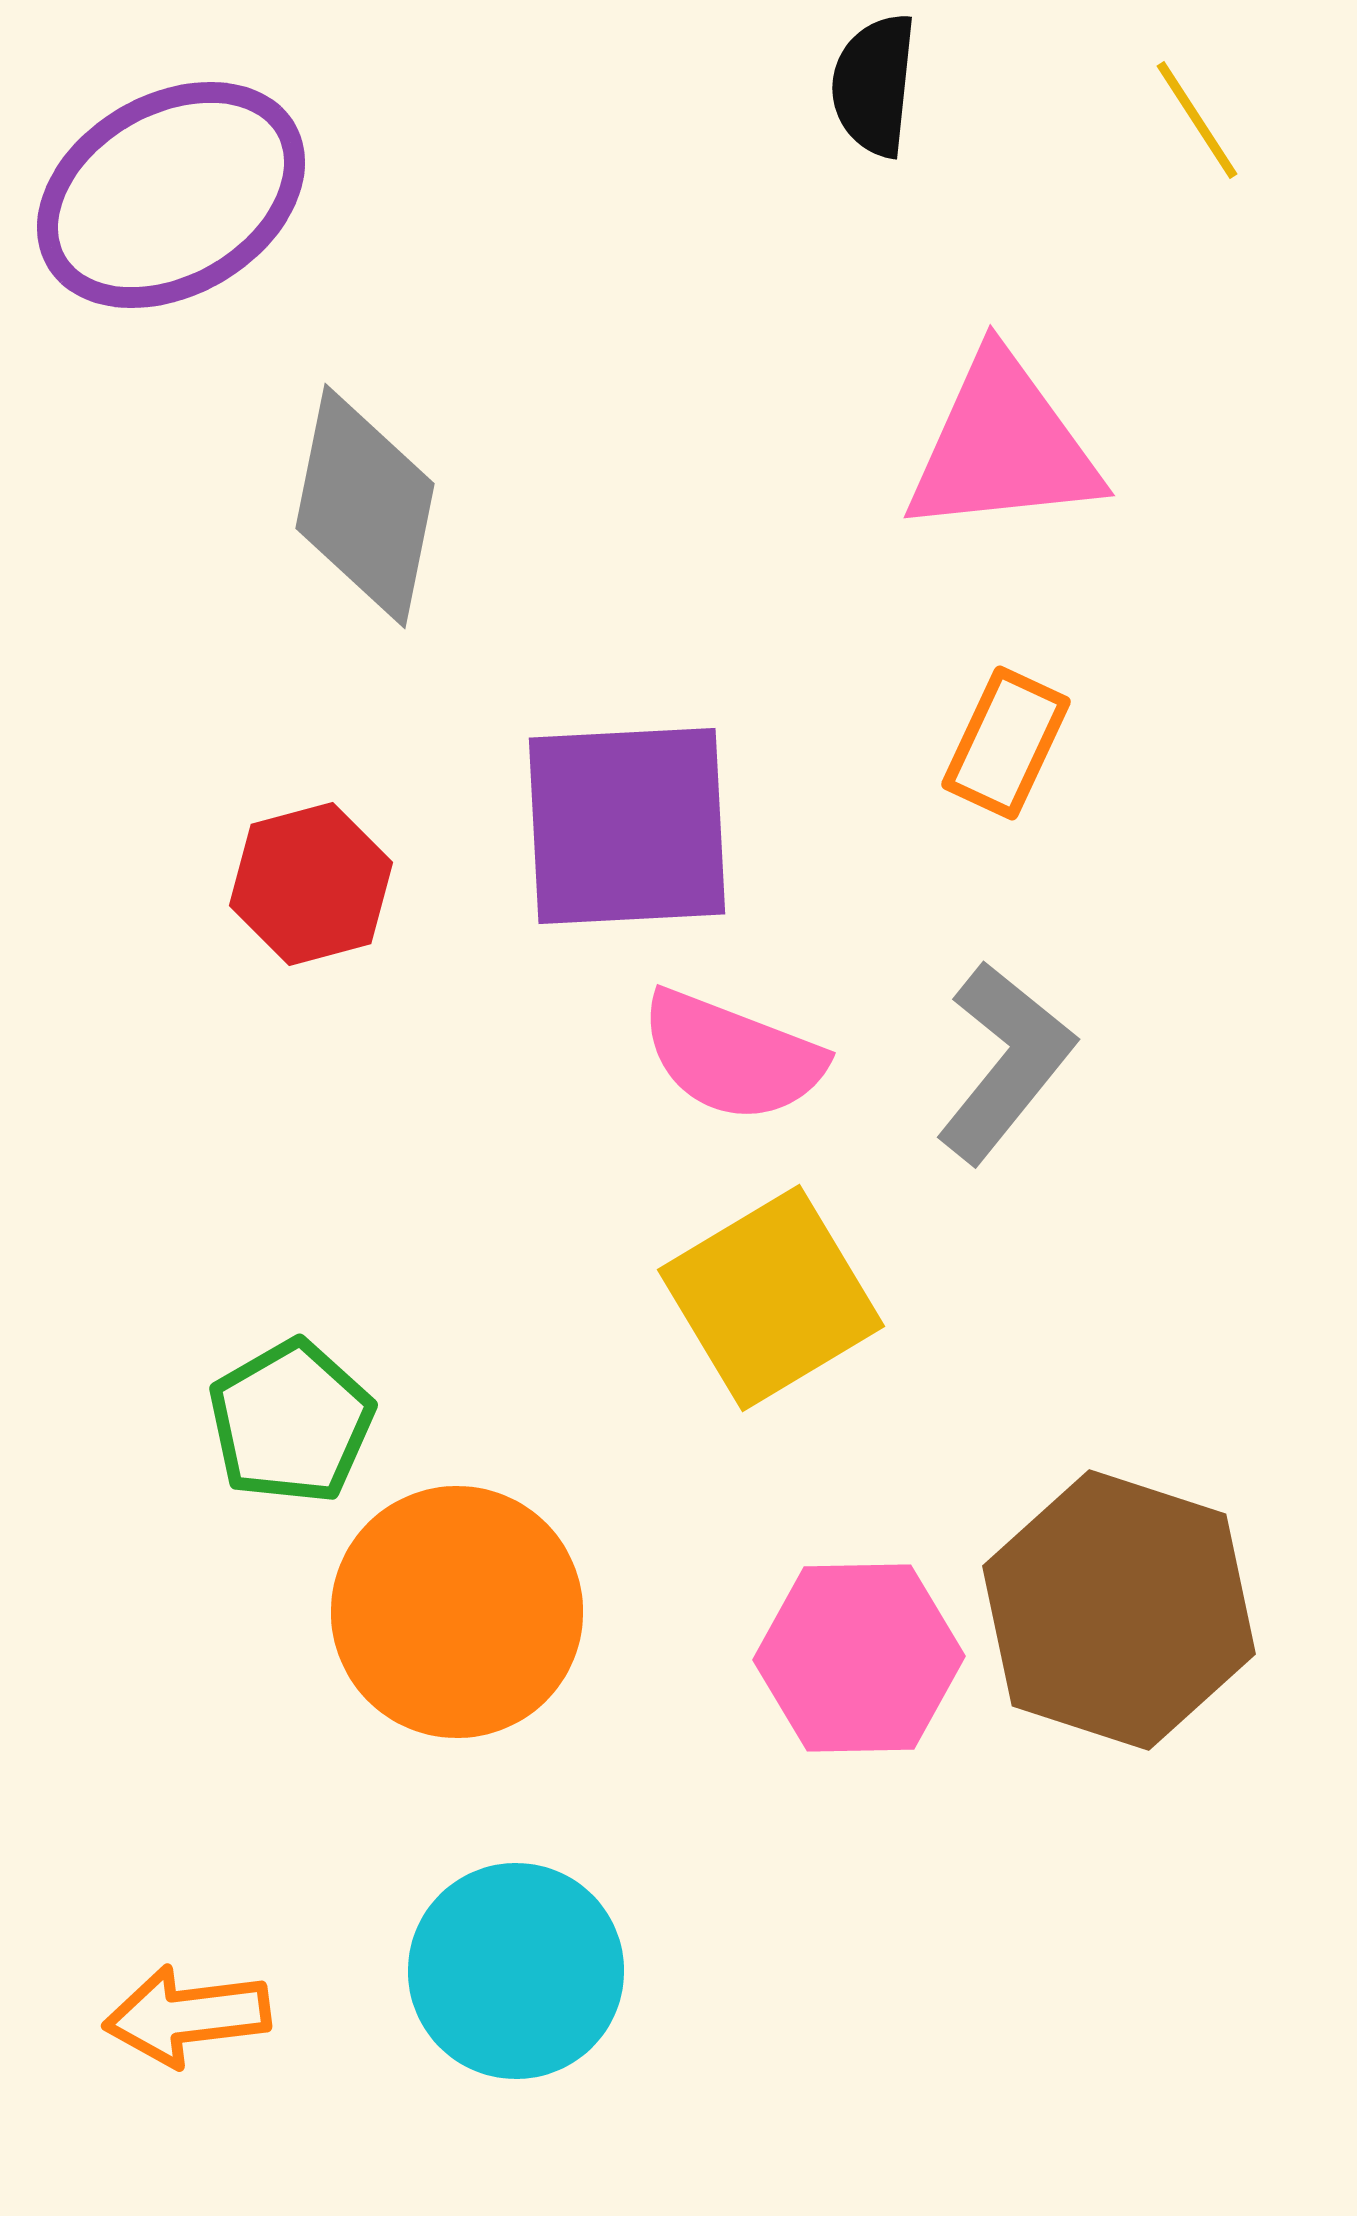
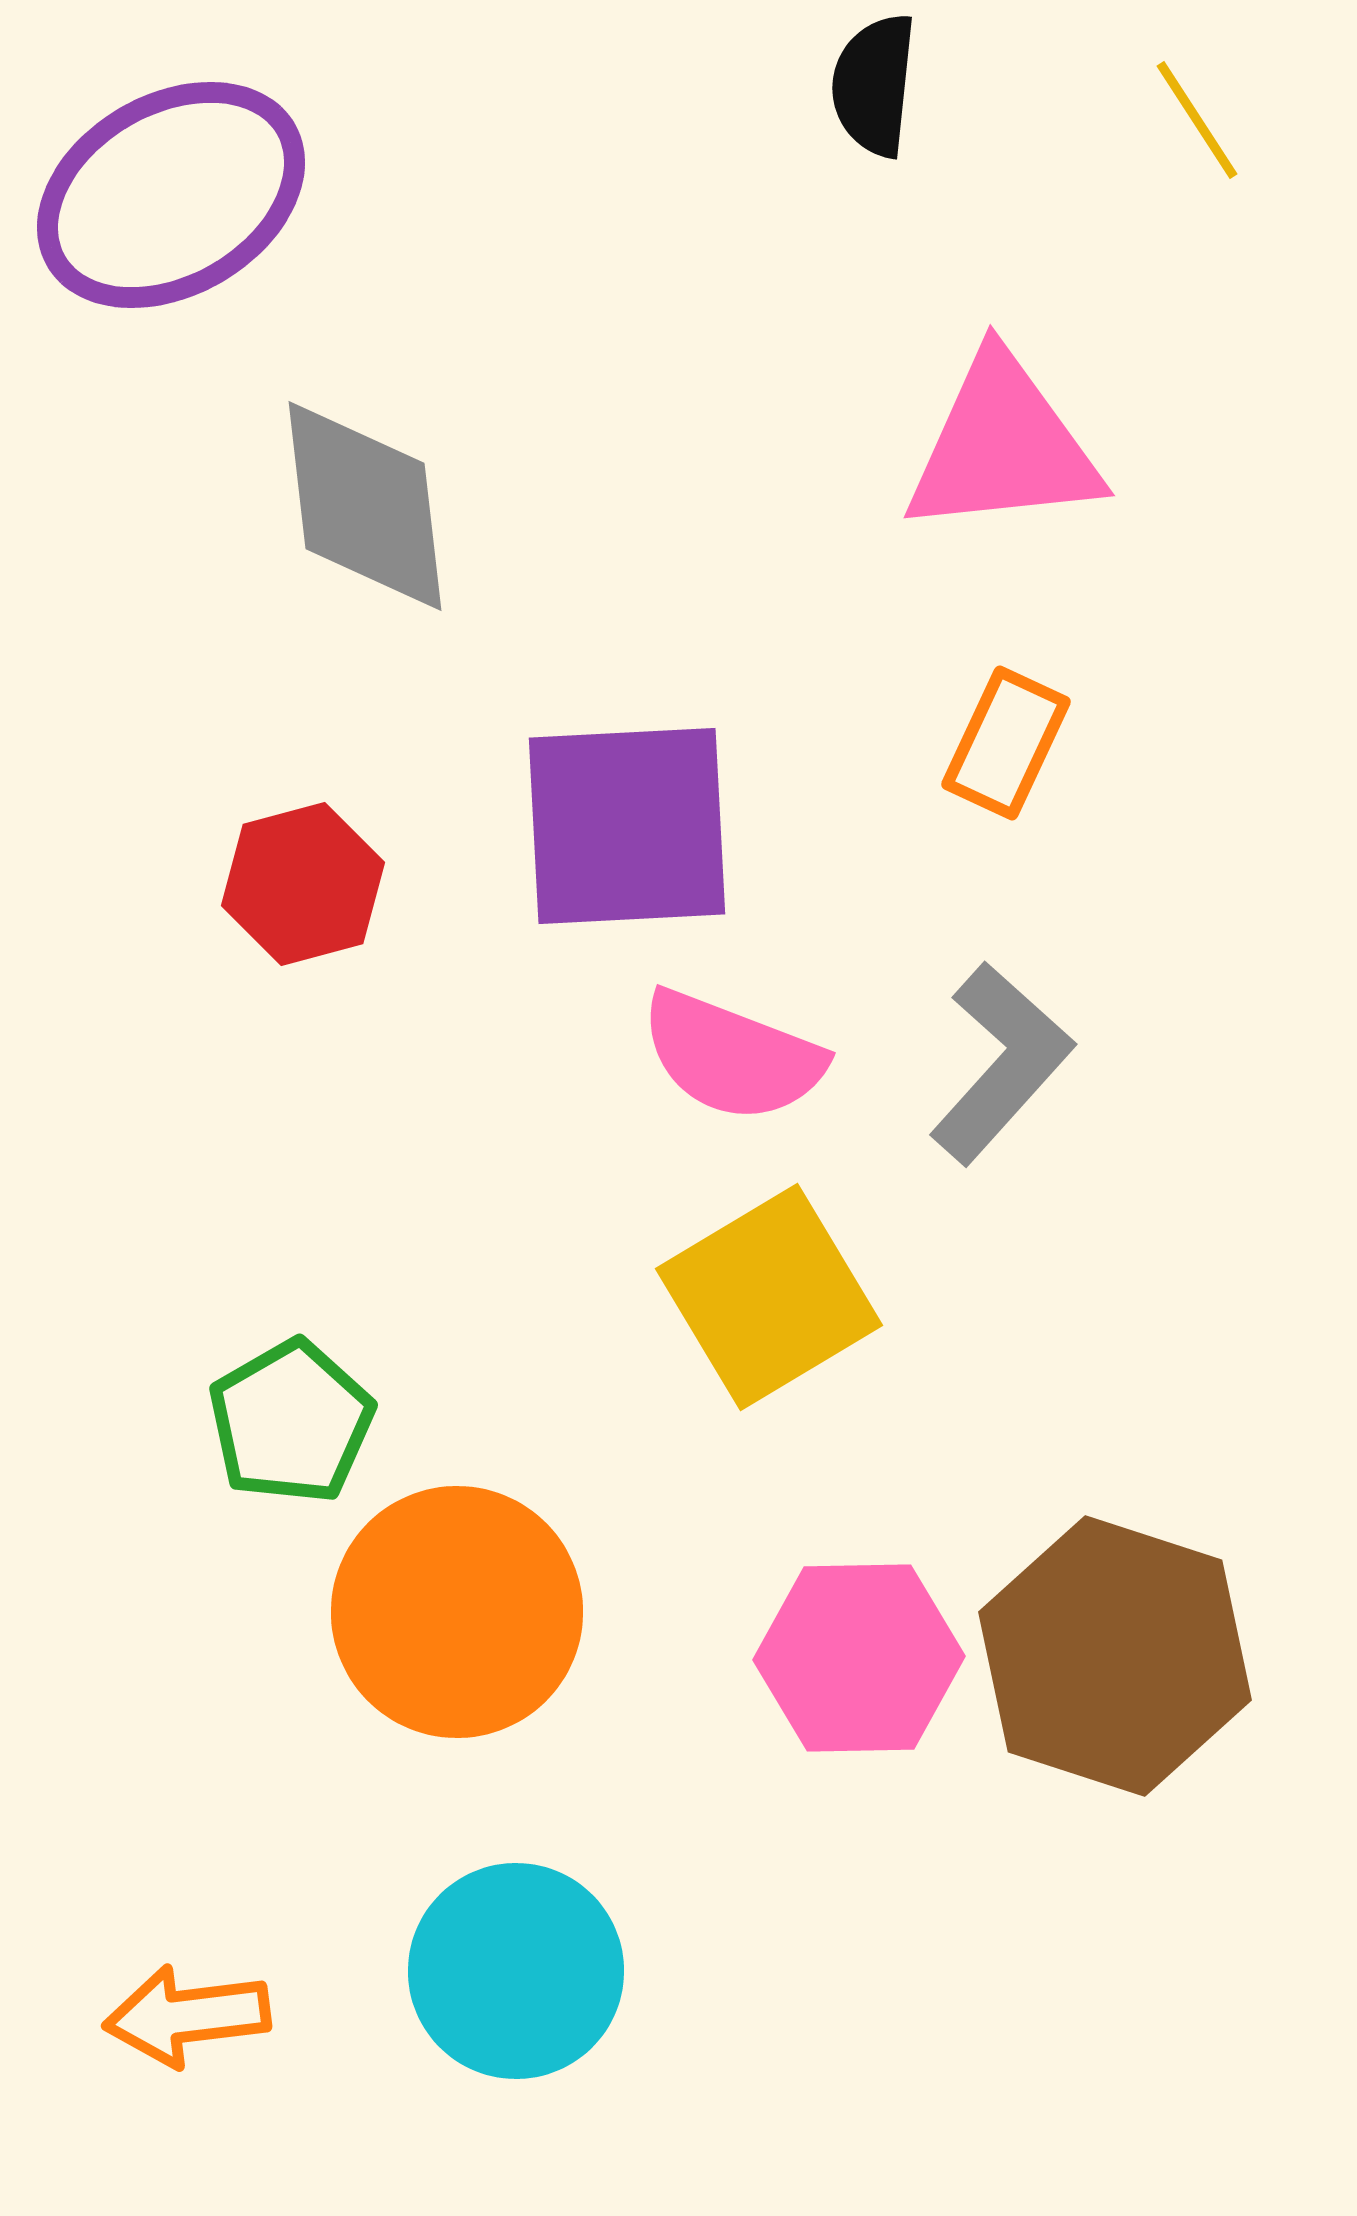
gray diamond: rotated 18 degrees counterclockwise
red hexagon: moved 8 px left
gray L-shape: moved 4 px left, 1 px down; rotated 3 degrees clockwise
yellow square: moved 2 px left, 1 px up
brown hexagon: moved 4 px left, 46 px down
